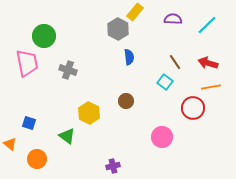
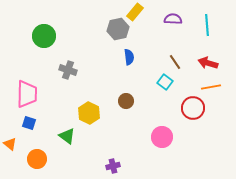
cyan line: rotated 50 degrees counterclockwise
gray hexagon: rotated 20 degrees clockwise
pink trapezoid: moved 31 px down; rotated 12 degrees clockwise
